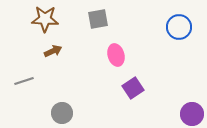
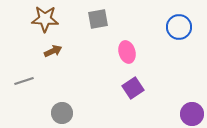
pink ellipse: moved 11 px right, 3 px up
